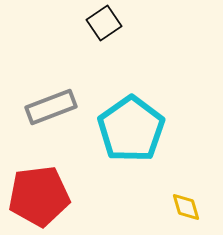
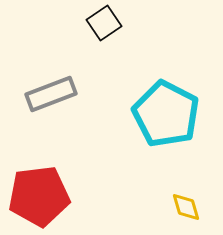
gray rectangle: moved 13 px up
cyan pentagon: moved 35 px right, 15 px up; rotated 10 degrees counterclockwise
